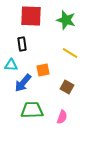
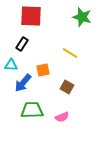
green star: moved 16 px right, 3 px up
black rectangle: rotated 40 degrees clockwise
pink semicircle: rotated 48 degrees clockwise
